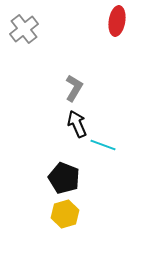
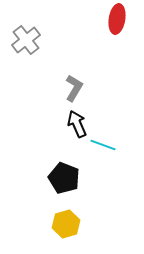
red ellipse: moved 2 px up
gray cross: moved 2 px right, 11 px down
yellow hexagon: moved 1 px right, 10 px down
